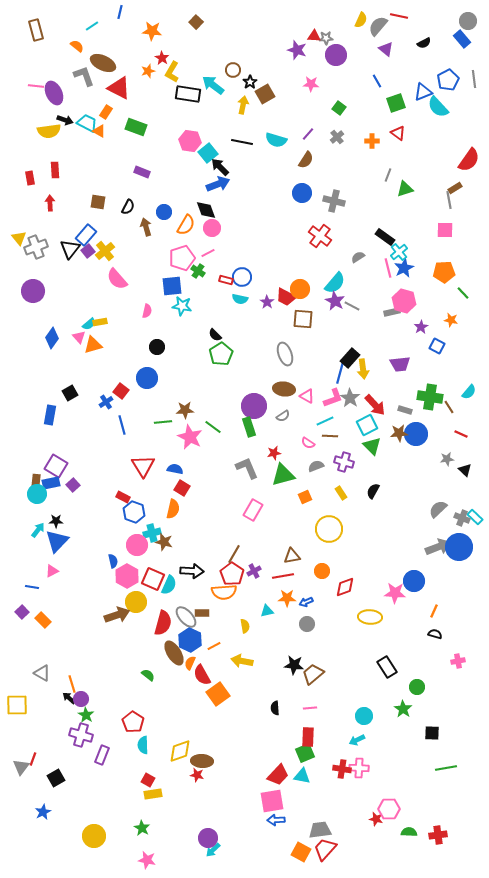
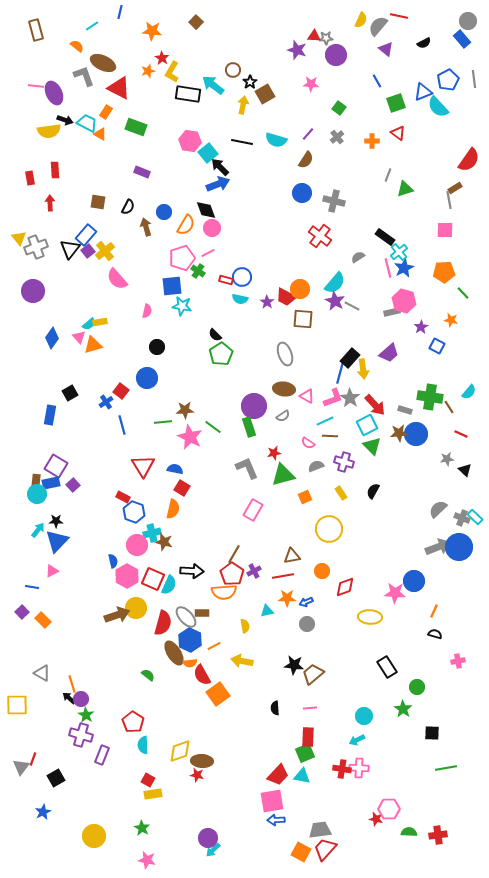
orange triangle at (99, 131): moved 1 px right, 3 px down
purple trapezoid at (400, 364): moved 11 px left, 11 px up; rotated 35 degrees counterclockwise
yellow circle at (136, 602): moved 6 px down
orange semicircle at (190, 663): rotated 120 degrees counterclockwise
